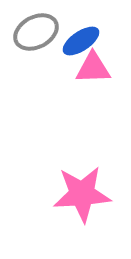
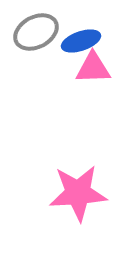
blue ellipse: rotated 15 degrees clockwise
pink star: moved 4 px left, 1 px up
